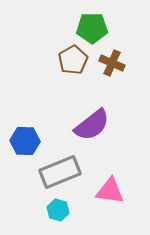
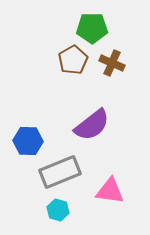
blue hexagon: moved 3 px right
